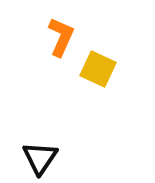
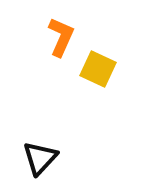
black triangle: rotated 9 degrees clockwise
